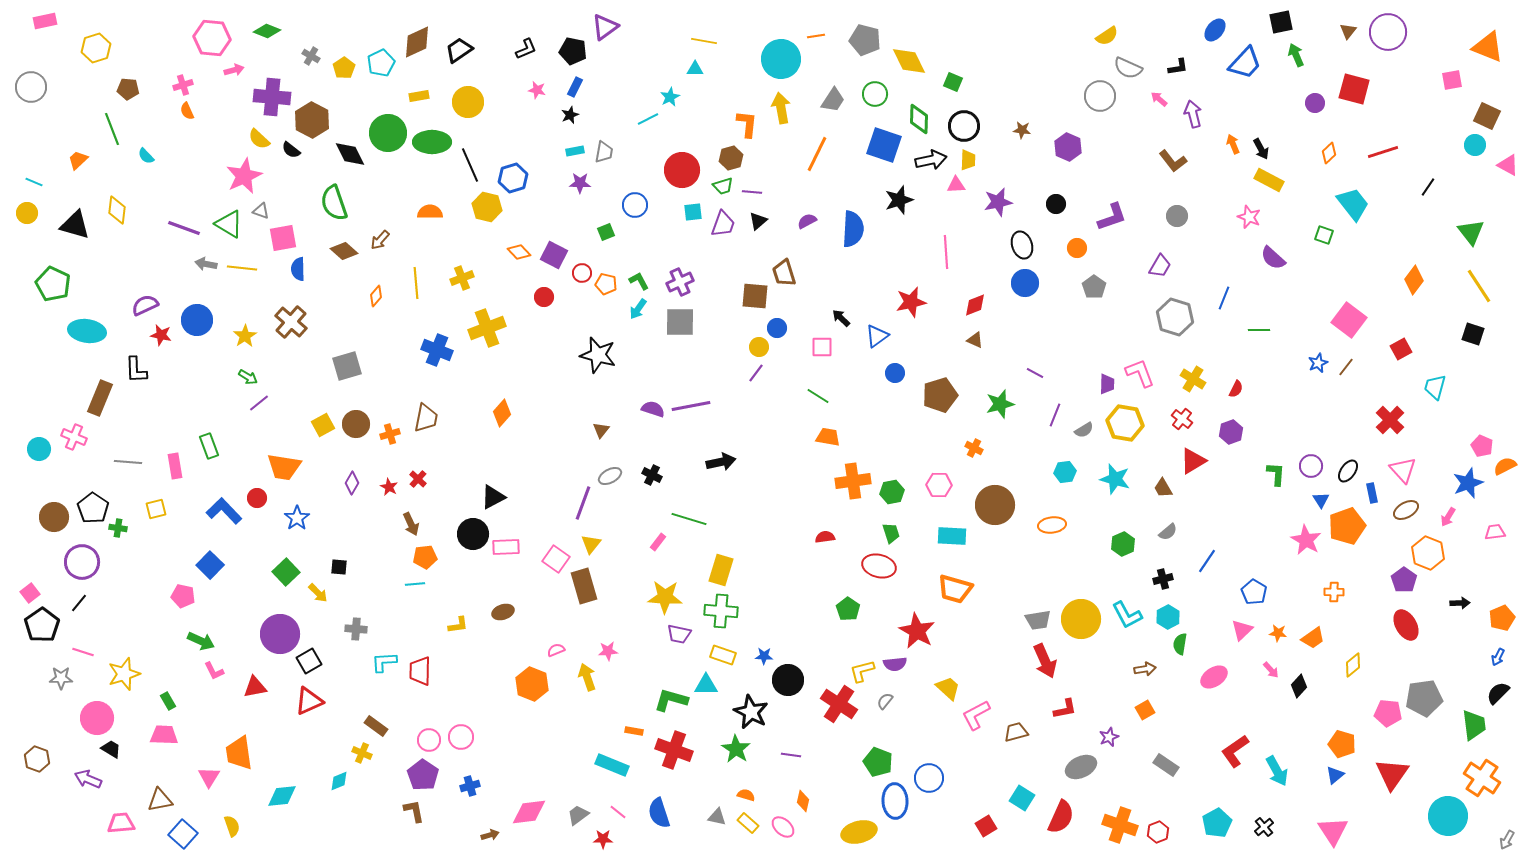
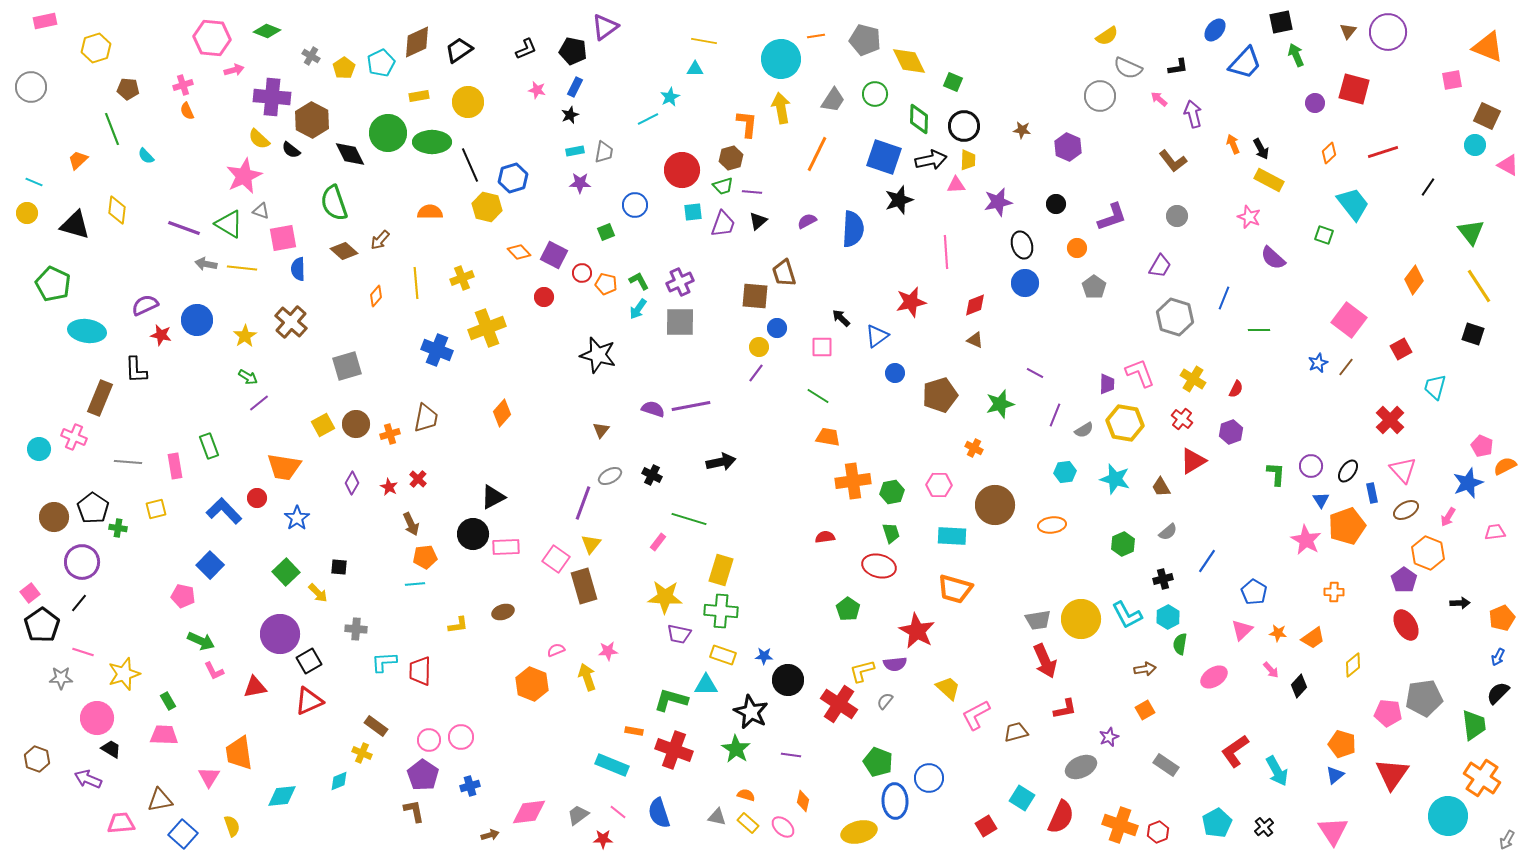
blue square at (884, 145): moved 12 px down
brown trapezoid at (1163, 488): moved 2 px left, 1 px up
